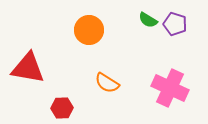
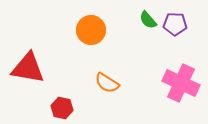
green semicircle: rotated 18 degrees clockwise
purple pentagon: rotated 15 degrees counterclockwise
orange circle: moved 2 px right
pink cross: moved 11 px right, 5 px up
red hexagon: rotated 15 degrees clockwise
